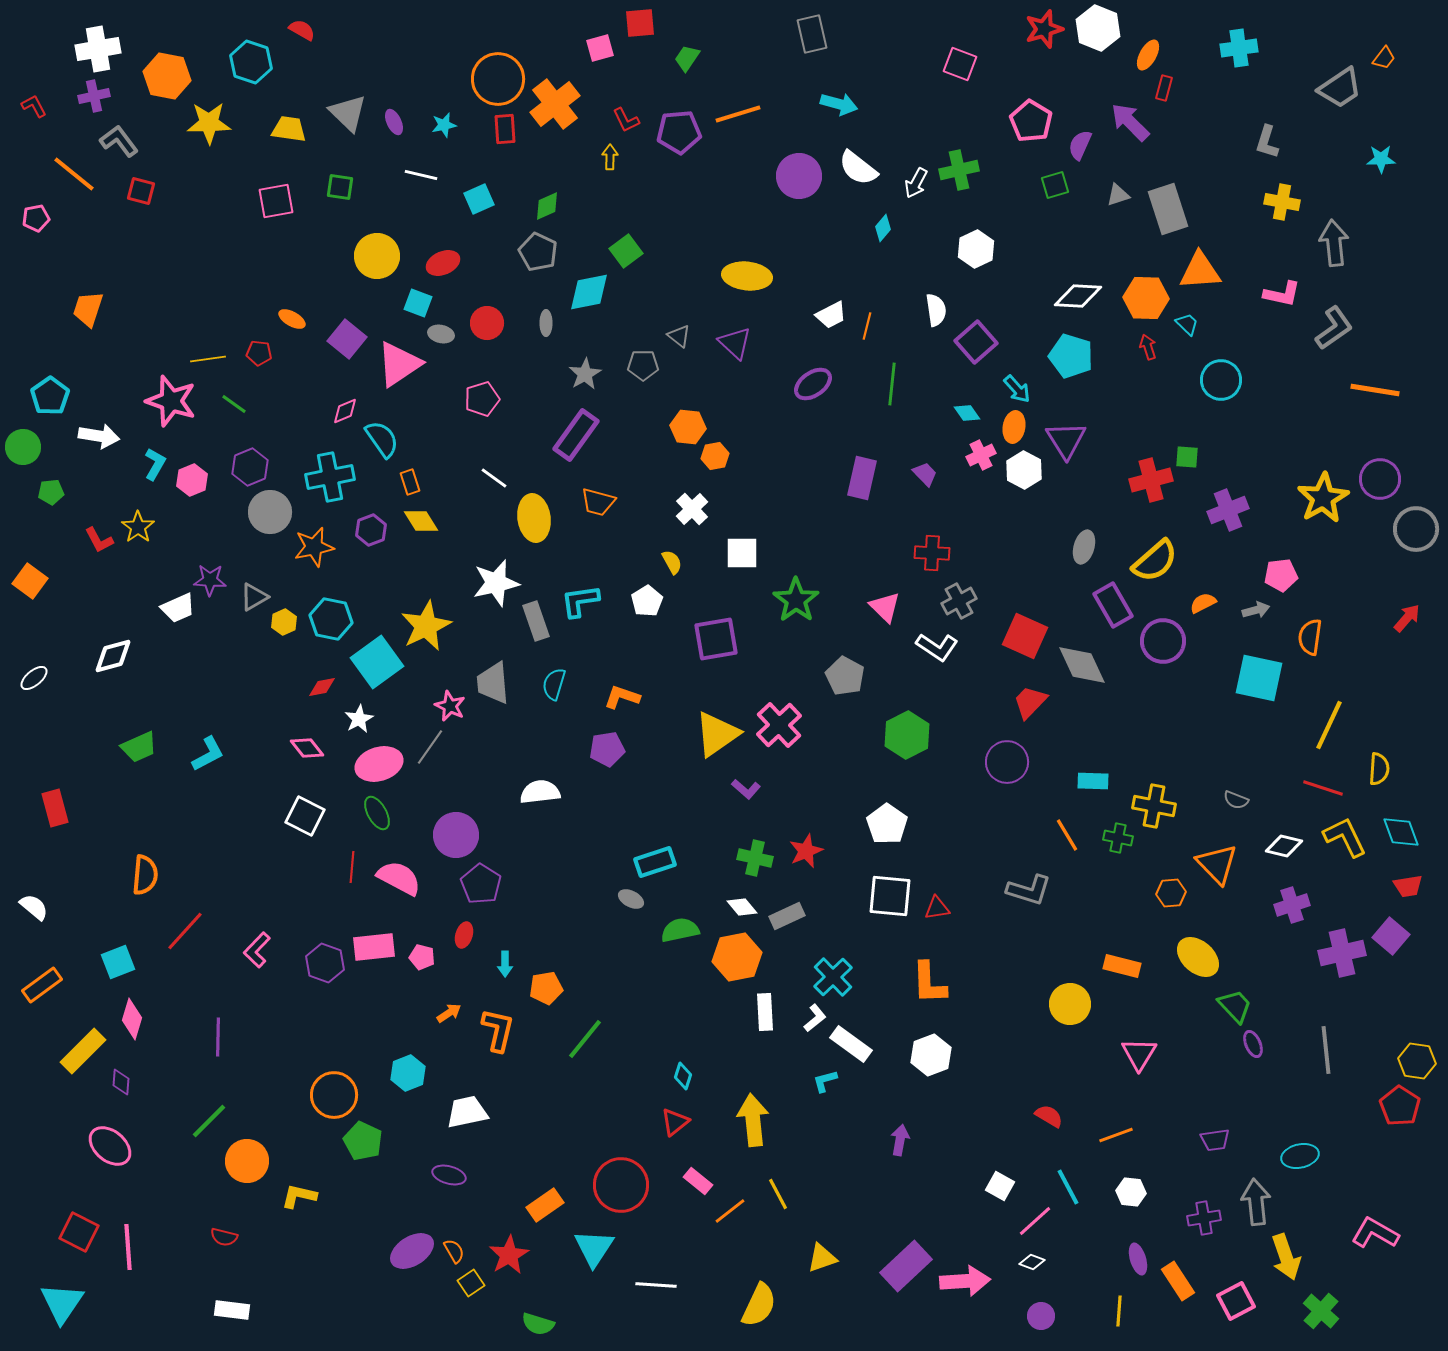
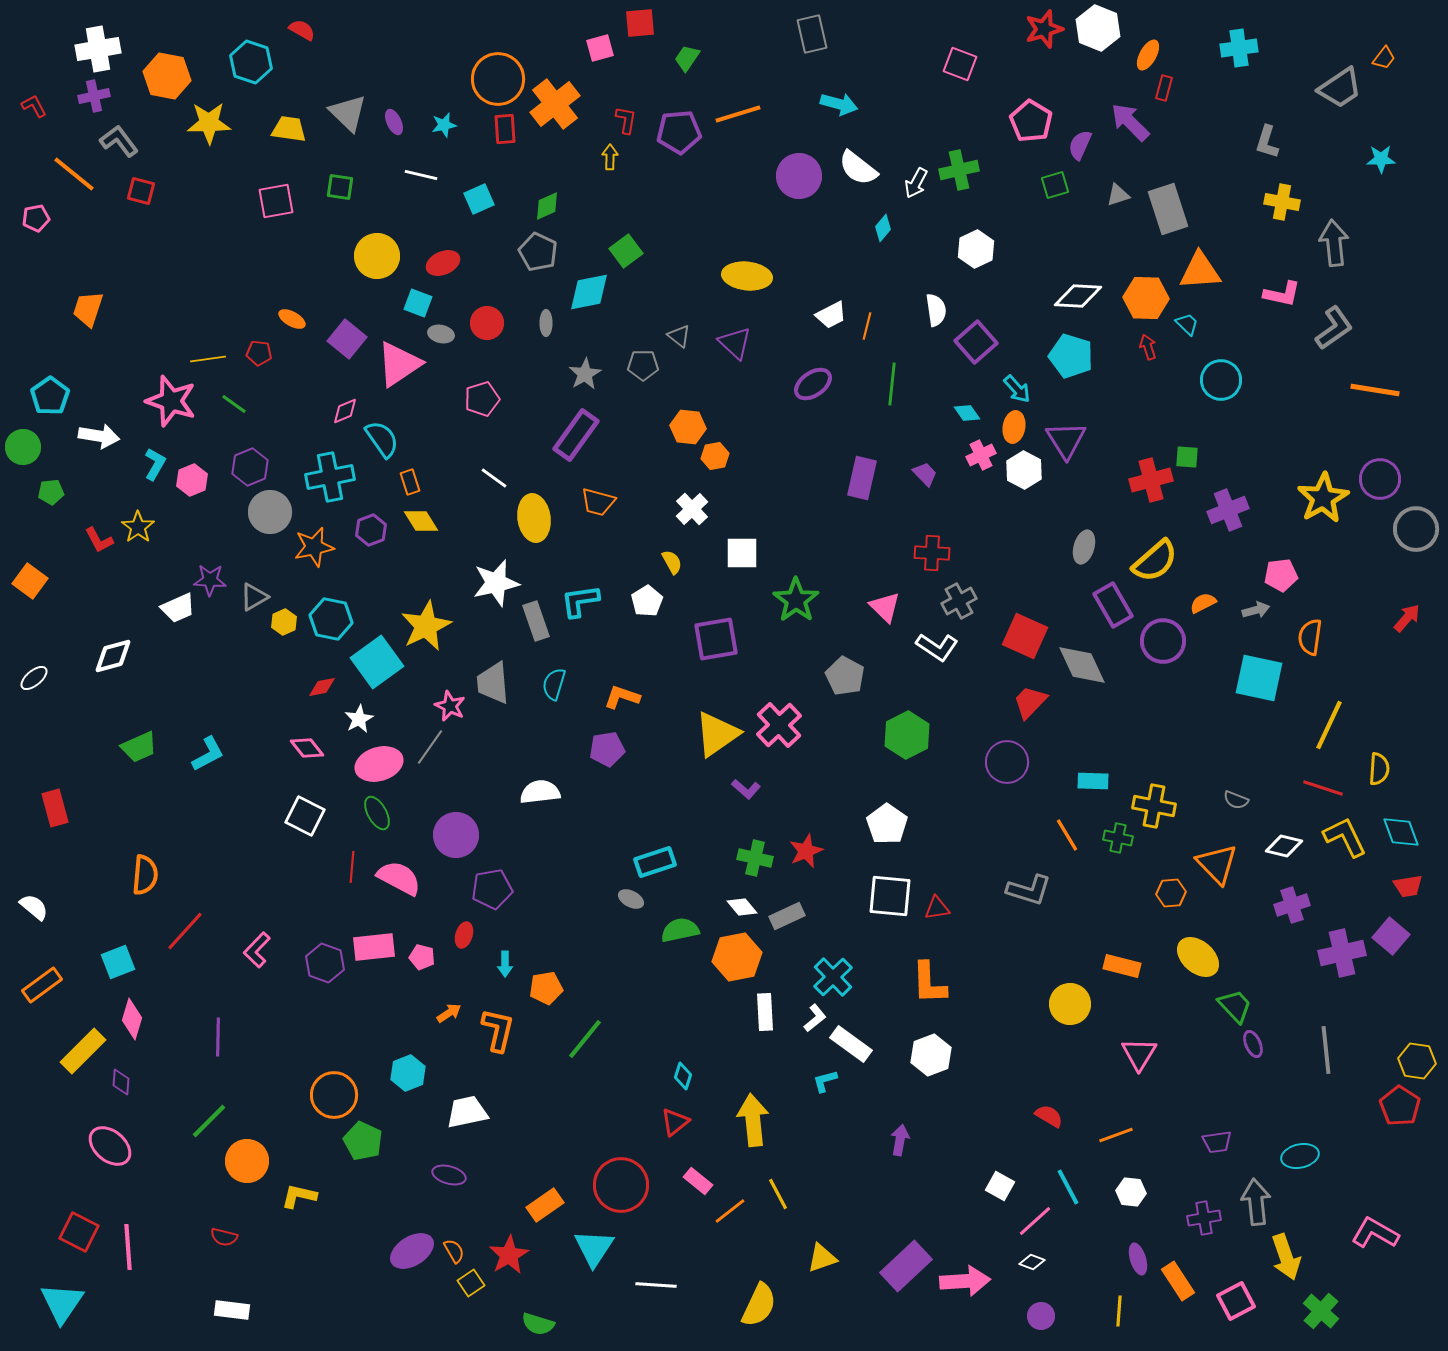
red L-shape at (626, 120): rotated 144 degrees counterclockwise
purple pentagon at (481, 884): moved 11 px right, 5 px down; rotated 30 degrees clockwise
purple trapezoid at (1215, 1140): moved 2 px right, 2 px down
